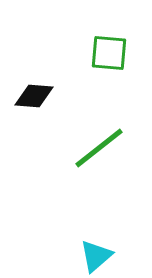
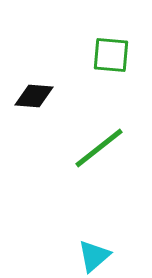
green square: moved 2 px right, 2 px down
cyan triangle: moved 2 px left
